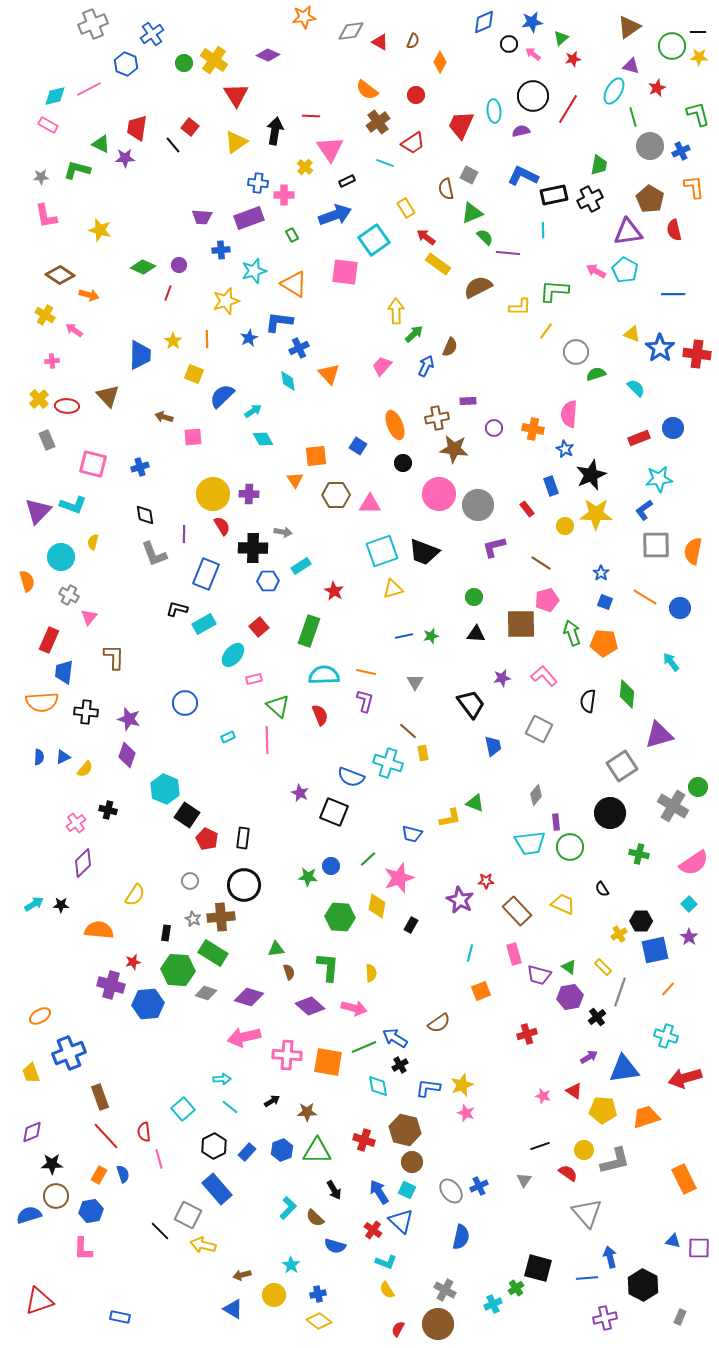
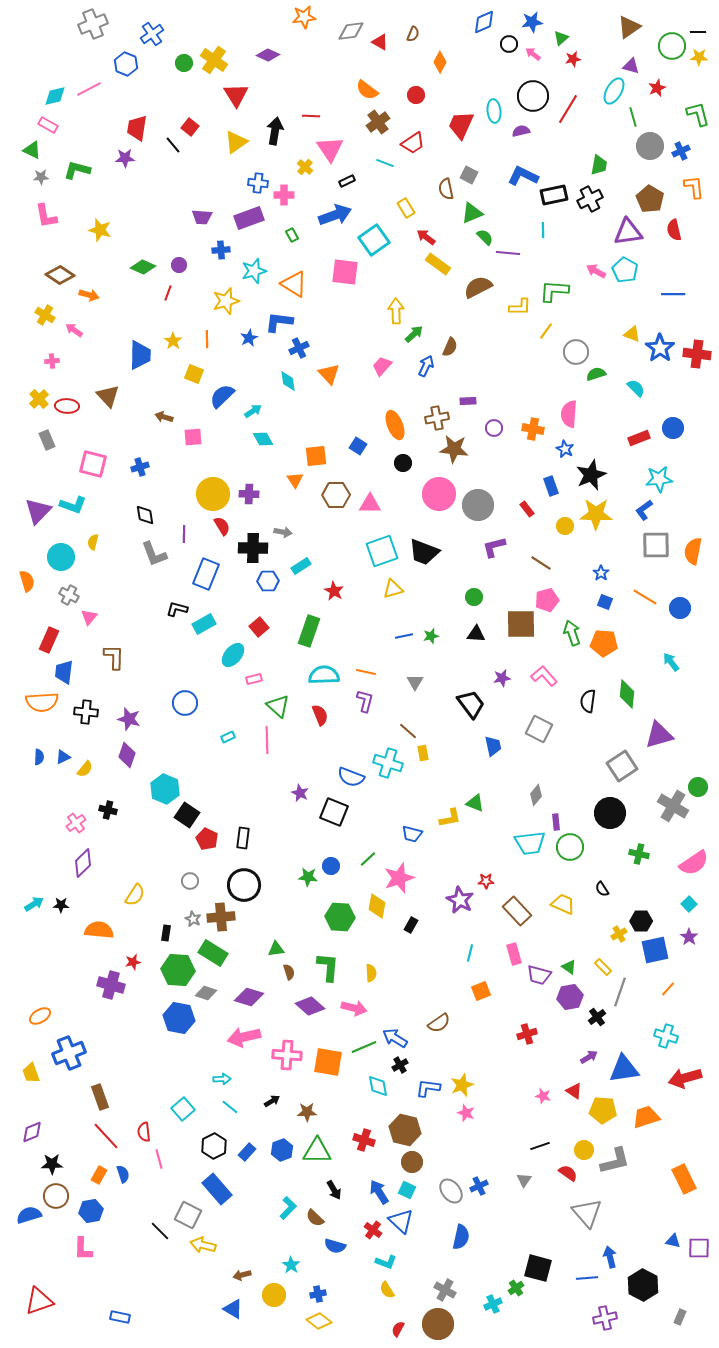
brown semicircle at (413, 41): moved 7 px up
green triangle at (101, 144): moved 69 px left, 6 px down
blue hexagon at (148, 1004): moved 31 px right, 14 px down; rotated 16 degrees clockwise
